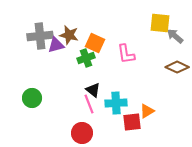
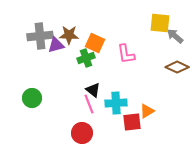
brown star: rotated 12 degrees counterclockwise
